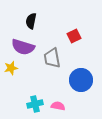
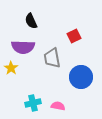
black semicircle: rotated 35 degrees counterclockwise
purple semicircle: rotated 15 degrees counterclockwise
yellow star: rotated 24 degrees counterclockwise
blue circle: moved 3 px up
cyan cross: moved 2 px left, 1 px up
